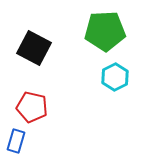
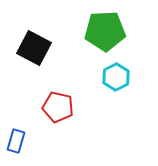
cyan hexagon: moved 1 px right
red pentagon: moved 26 px right
